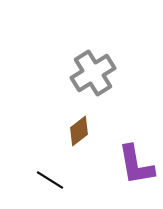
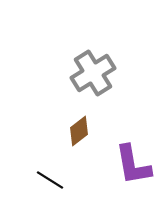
purple L-shape: moved 3 px left
